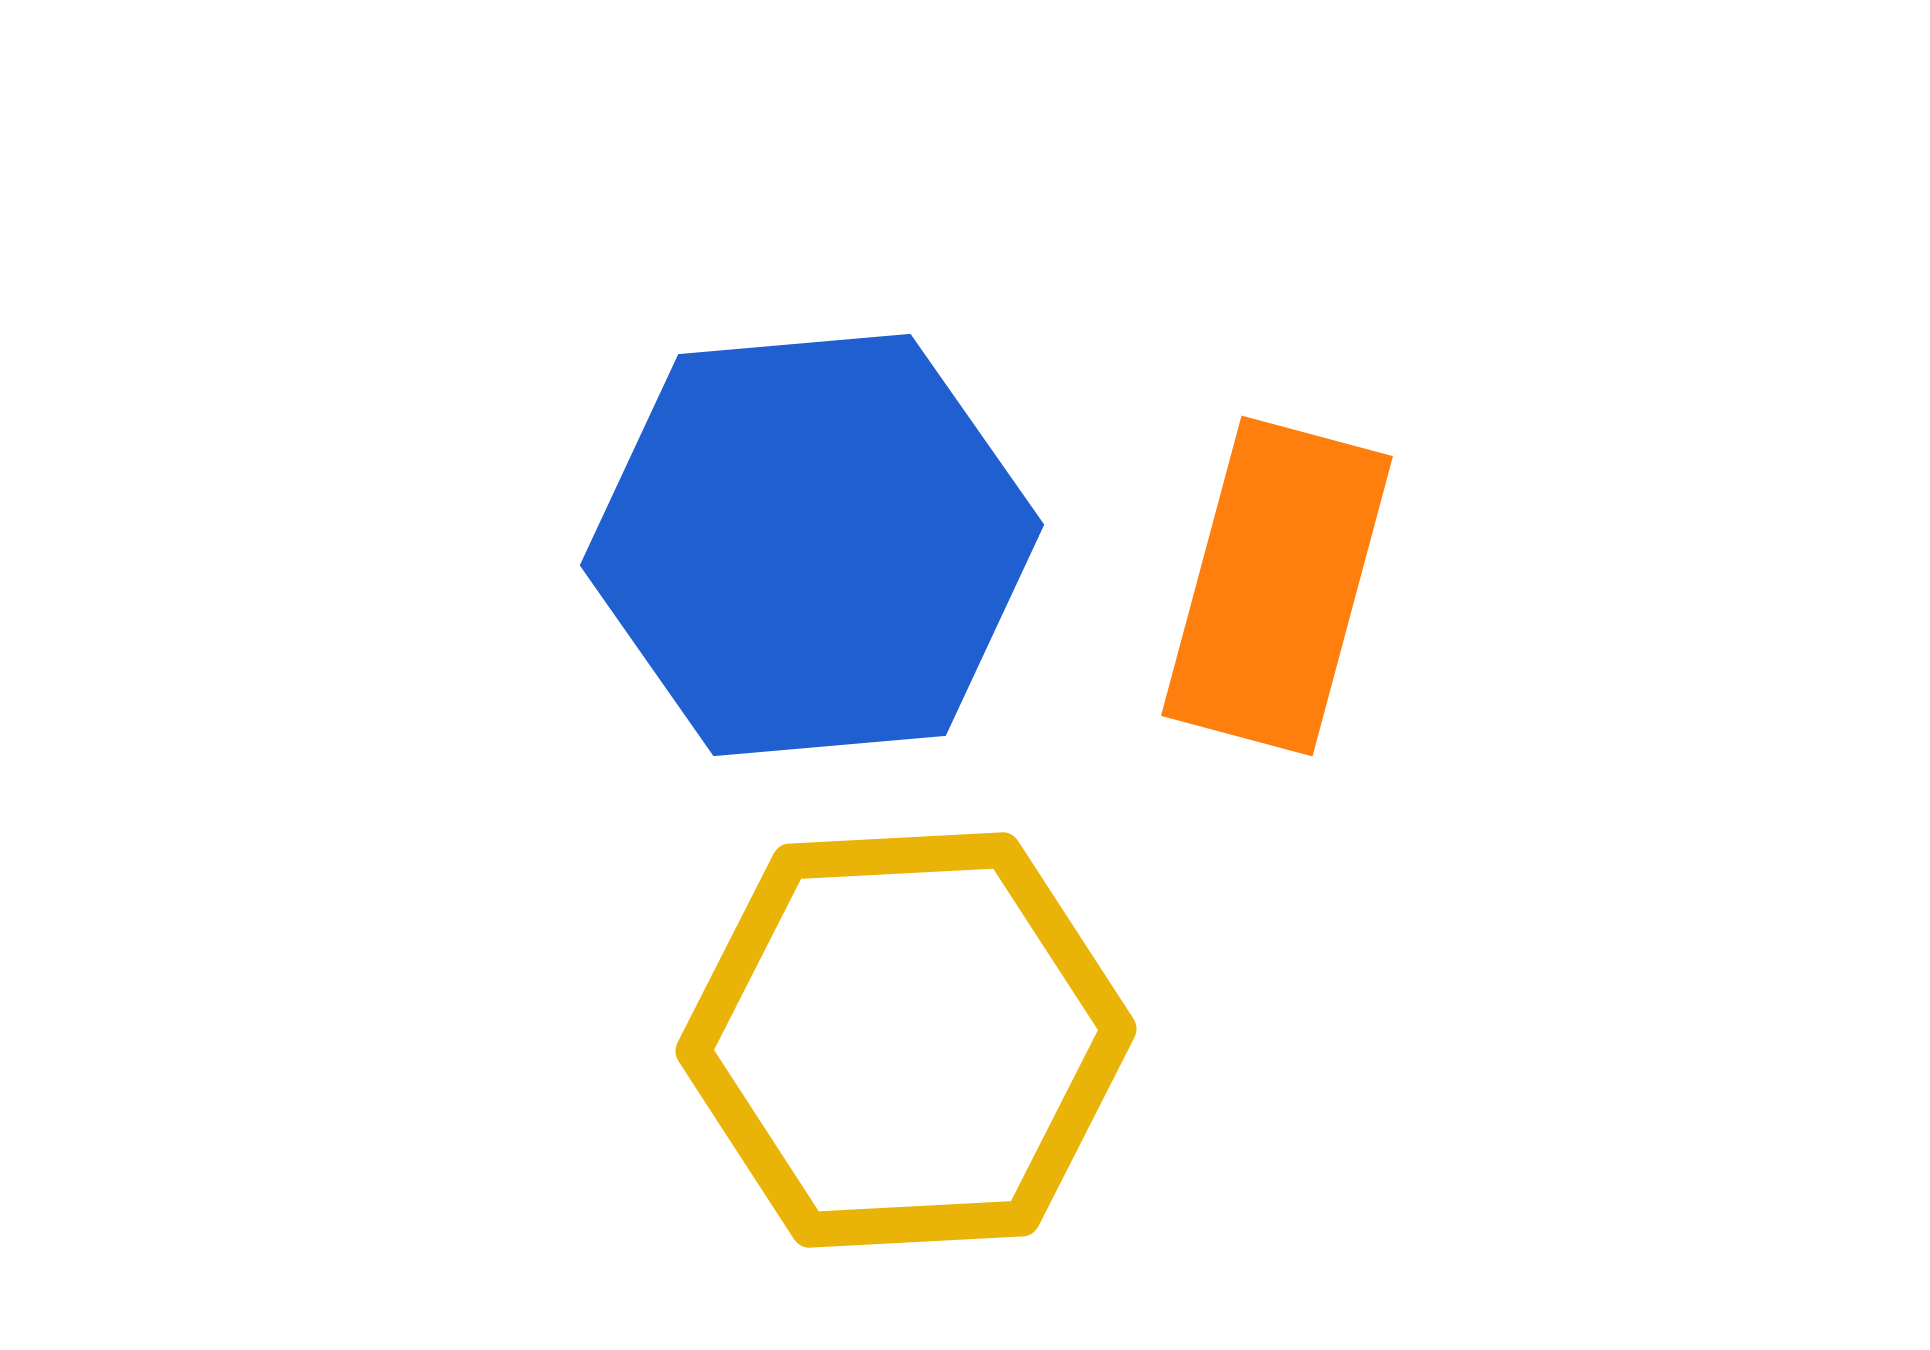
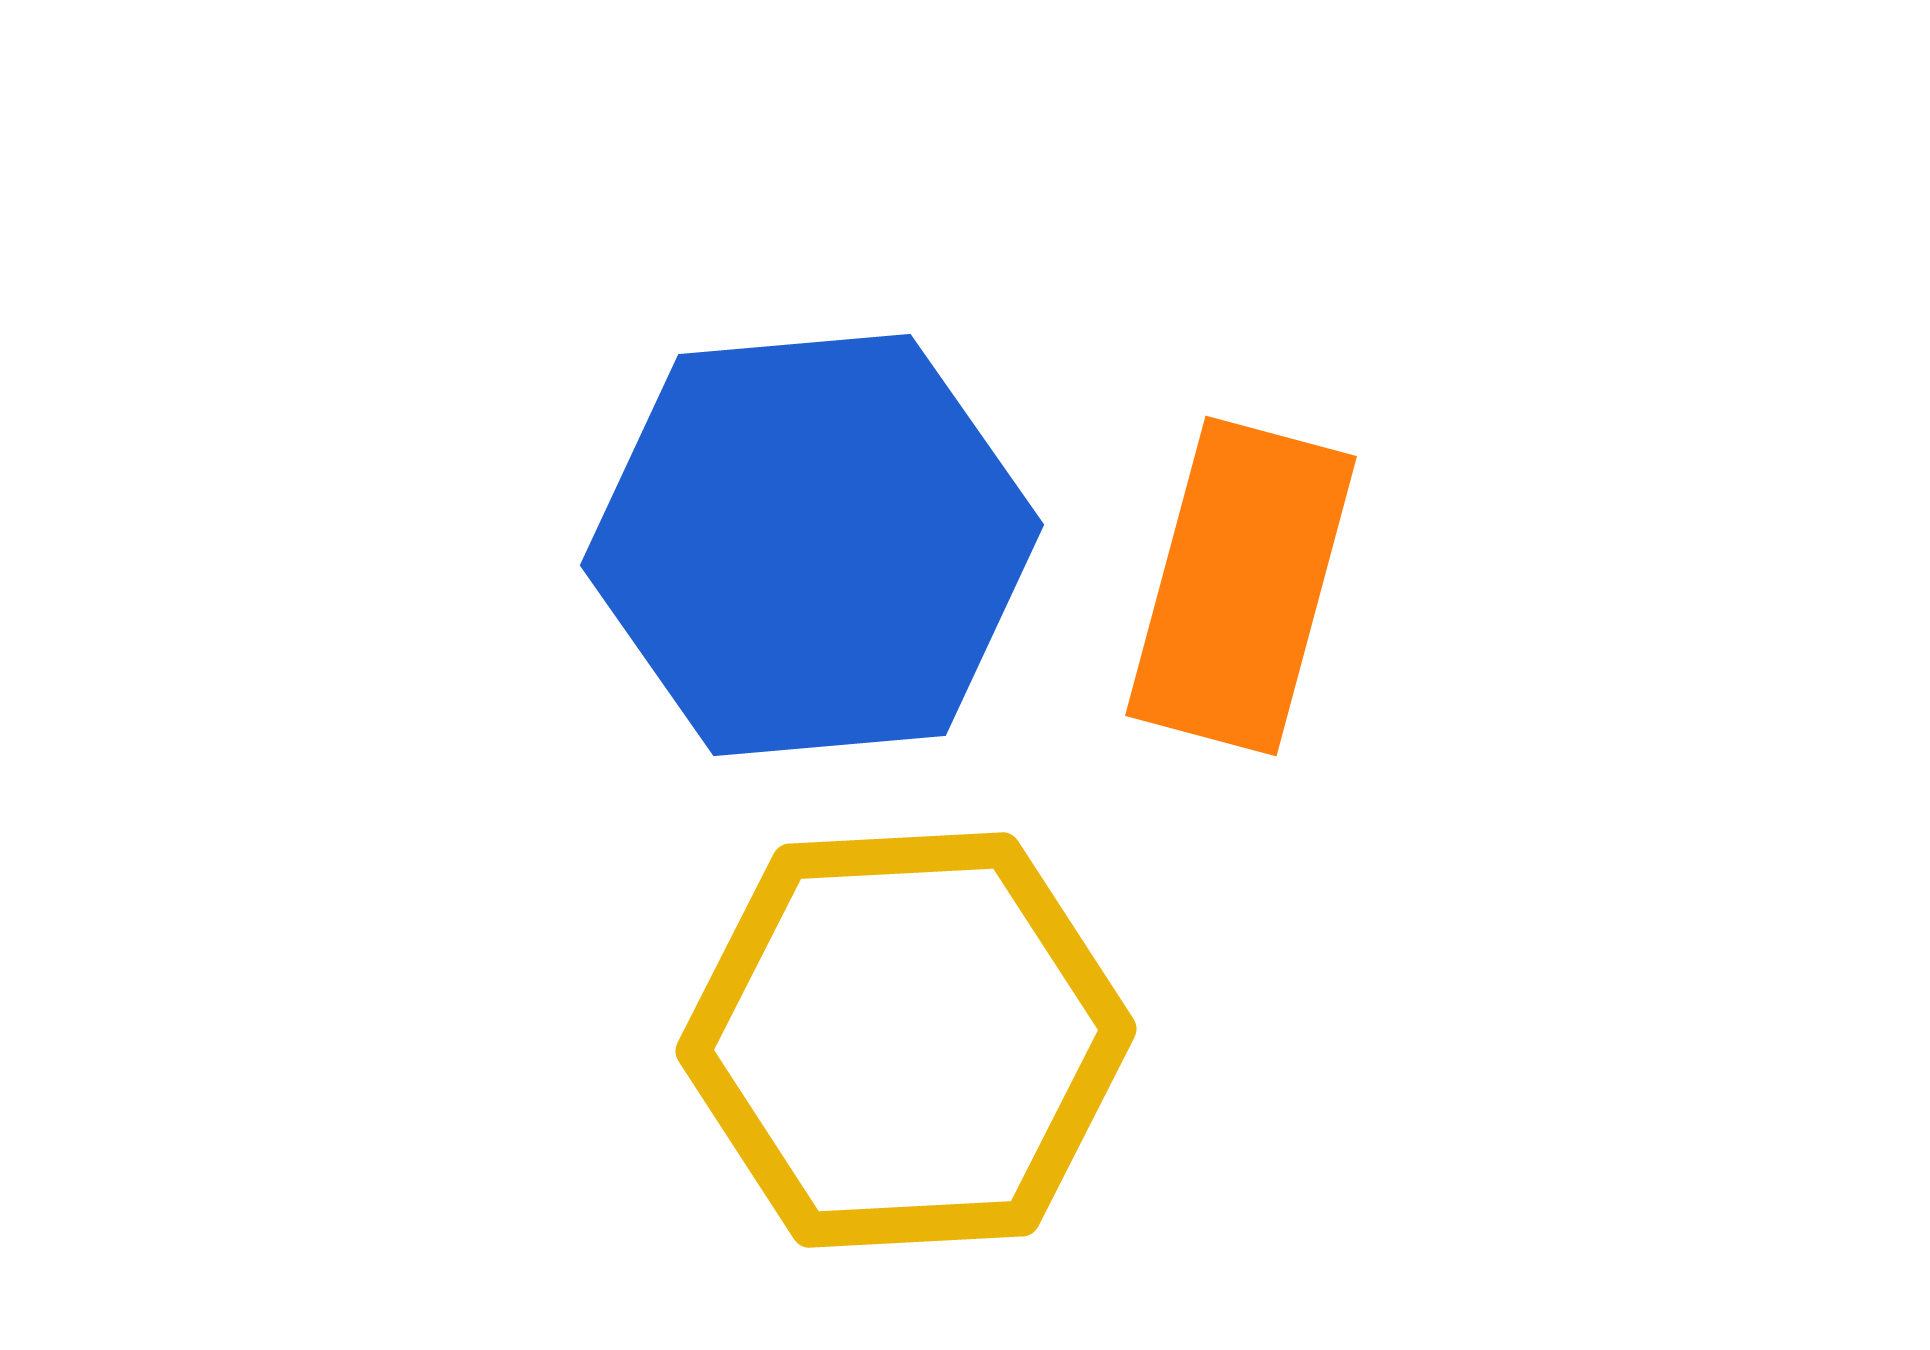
orange rectangle: moved 36 px left
